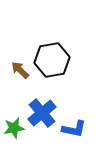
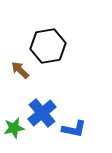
black hexagon: moved 4 px left, 14 px up
